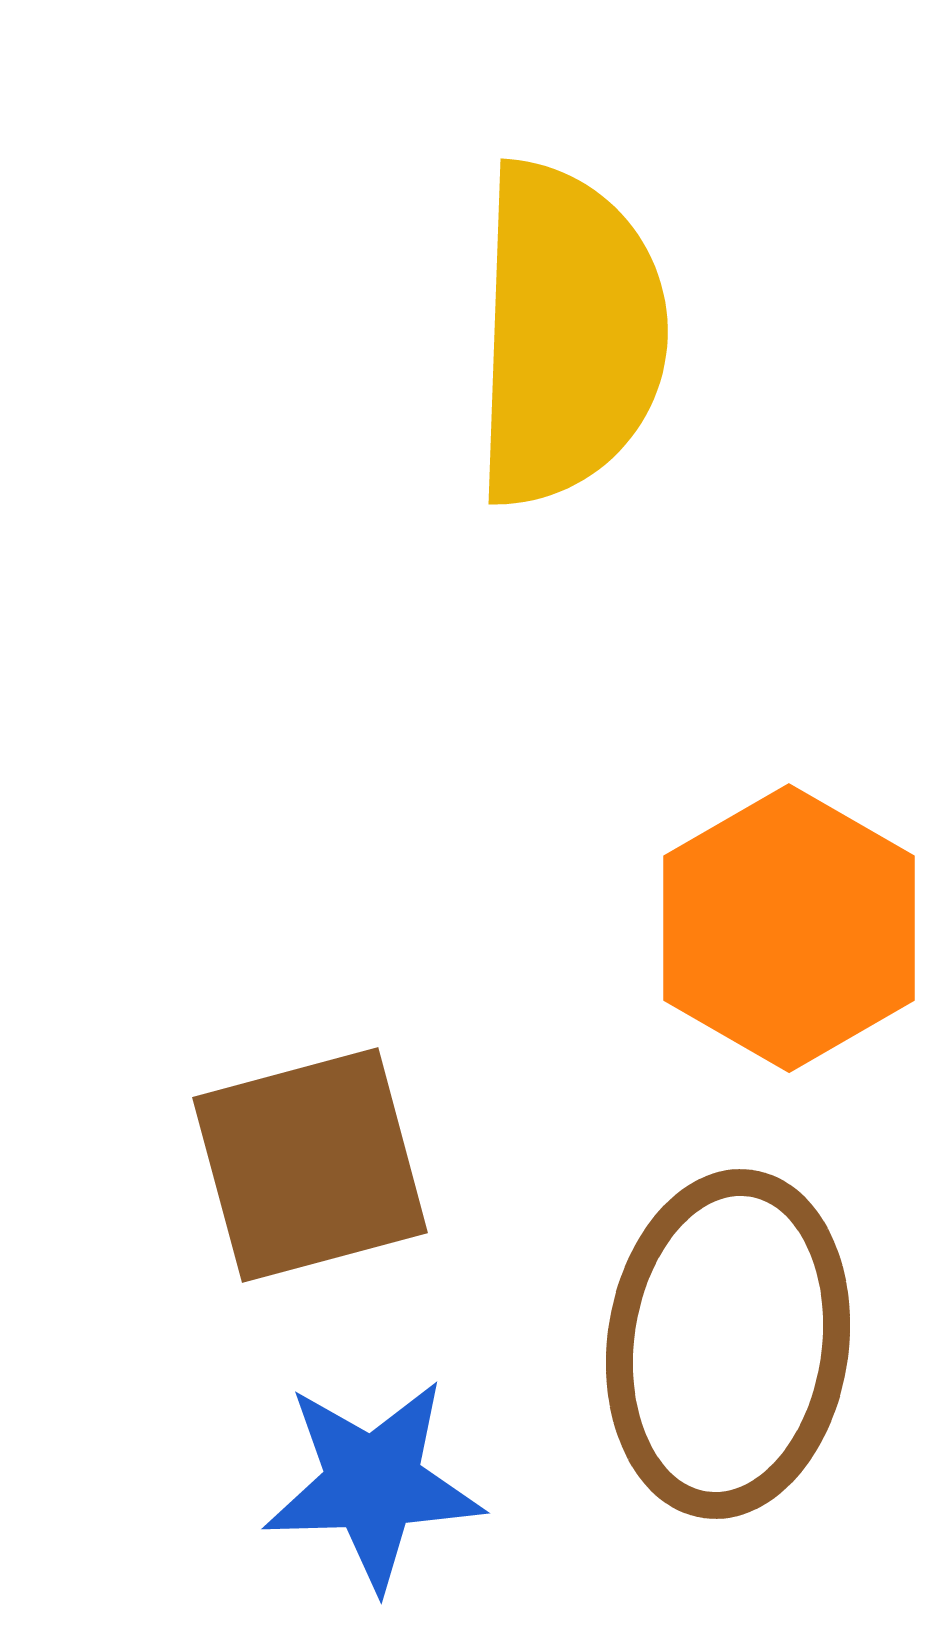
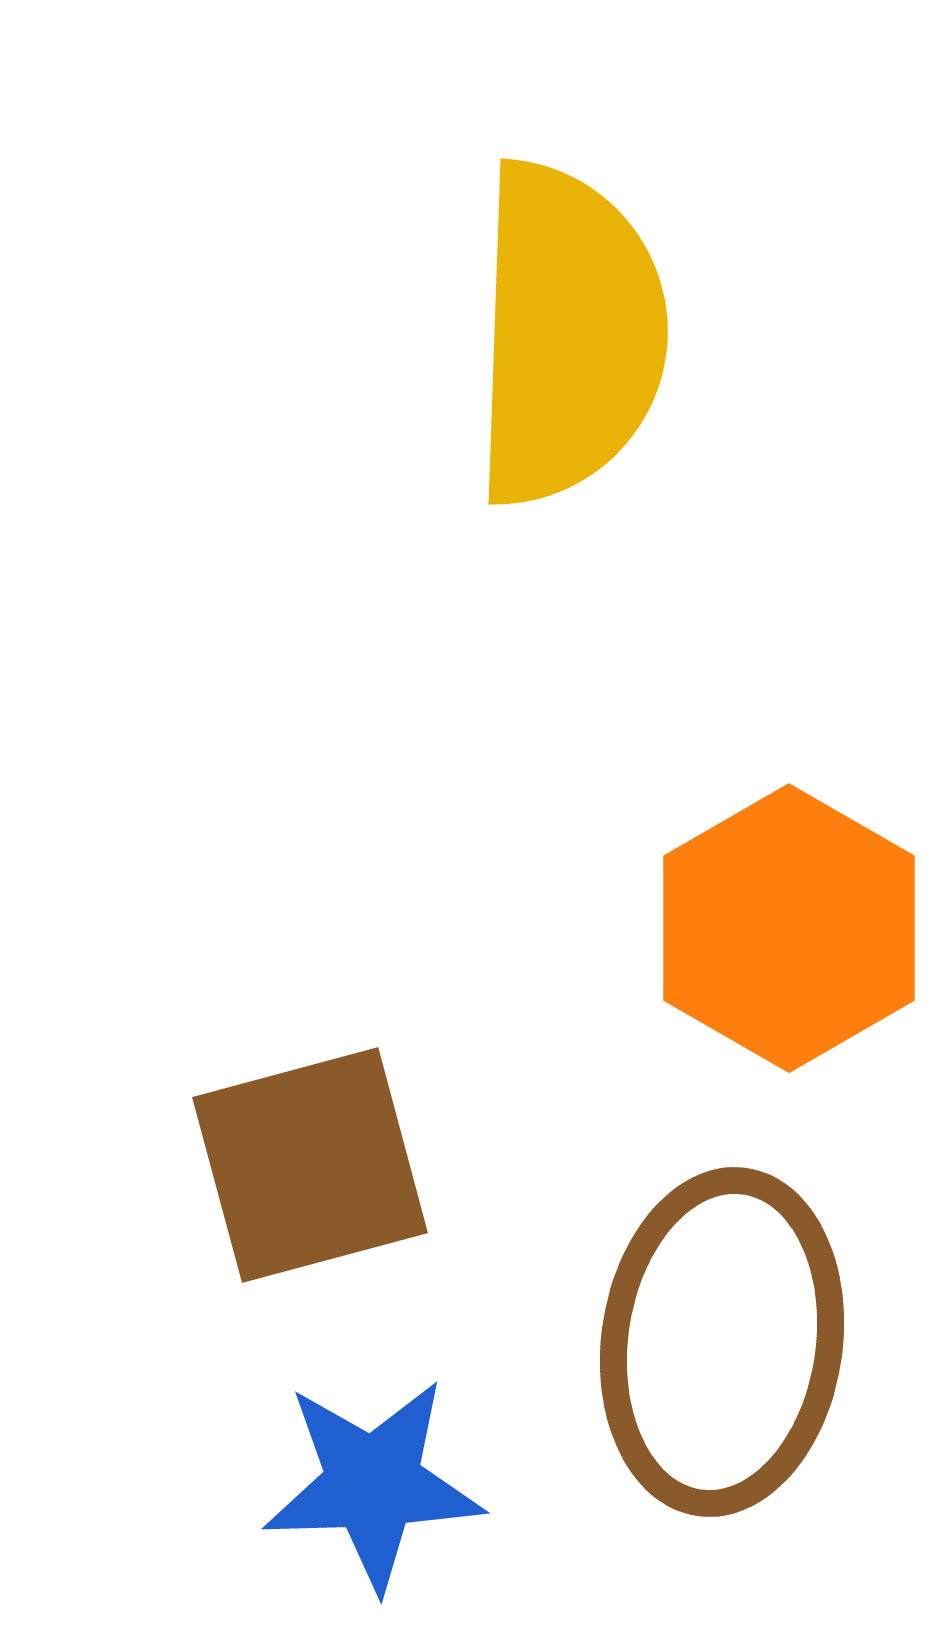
brown ellipse: moved 6 px left, 2 px up
